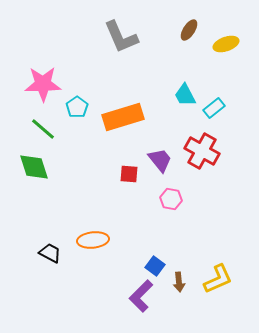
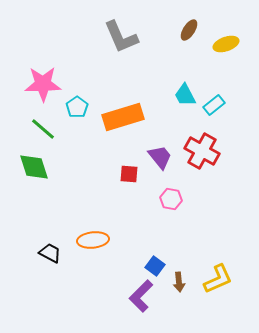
cyan rectangle: moved 3 px up
purple trapezoid: moved 3 px up
